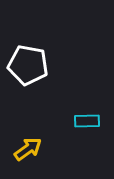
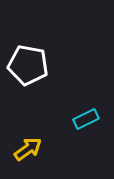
cyan rectangle: moved 1 px left, 2 px up; rotated 25 degrees counterclockwise
